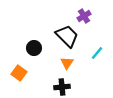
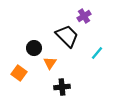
orange triangle: moved 17 px left
